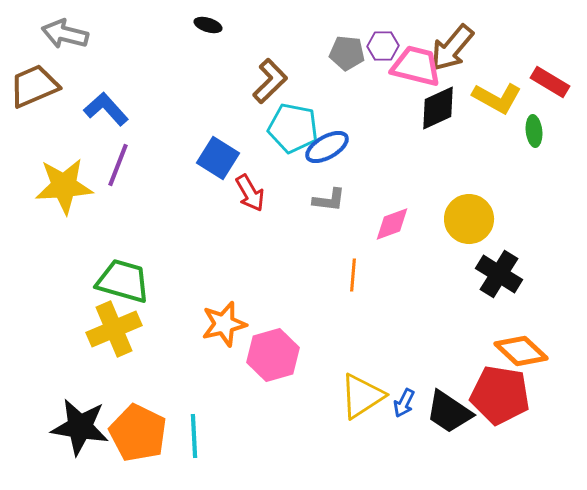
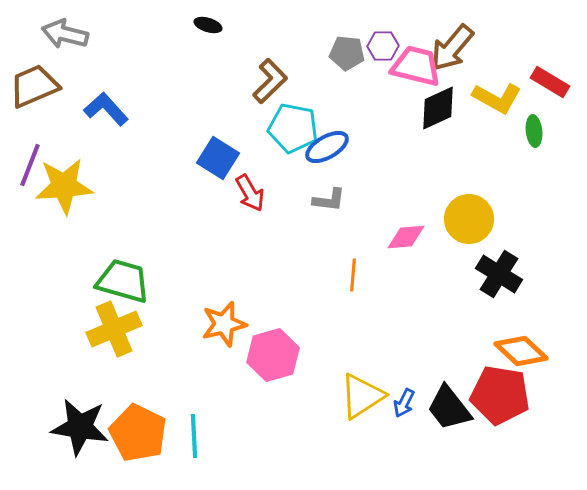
purple line: moved 88 px left
pink diamond: moved 14 px right, 13 px down; rotated 15 degrees clockwise
black trapezoid: moved 4 px up; rotated 18 degrees clockwise
